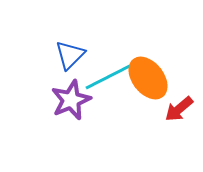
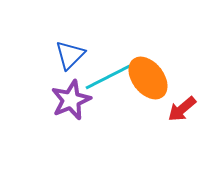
red arrow: moved 3 px right
